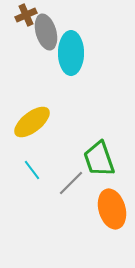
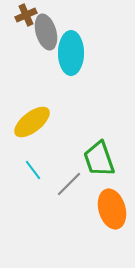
cyan line: moved 1 px right
gray line: moved 2 px left, 1 px down
